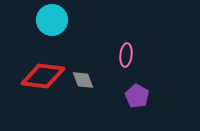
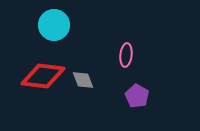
cyan circle: moved 2 px right, 5 px down
